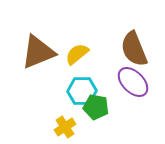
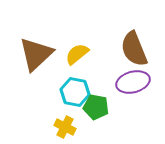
brown triangle: moved 2 px left, 2 px down; rotated 21 degrees counterclockwise
purple ellipse: rotated 60 degrees counterclockwise
cyan hexagon: moved 7 px left, 1 px down; rotated 12 degrees clockwise
yellow cross: rotated 30 degrees counterclockwise
